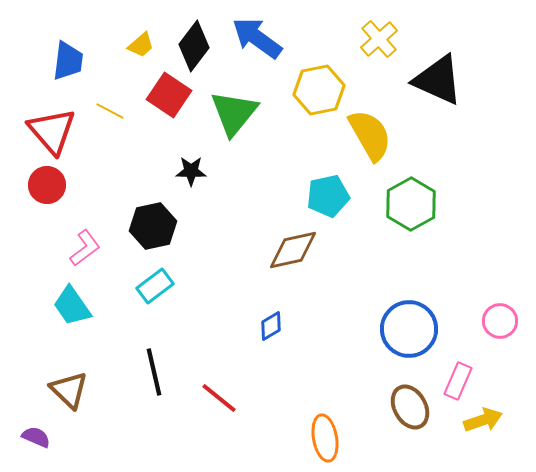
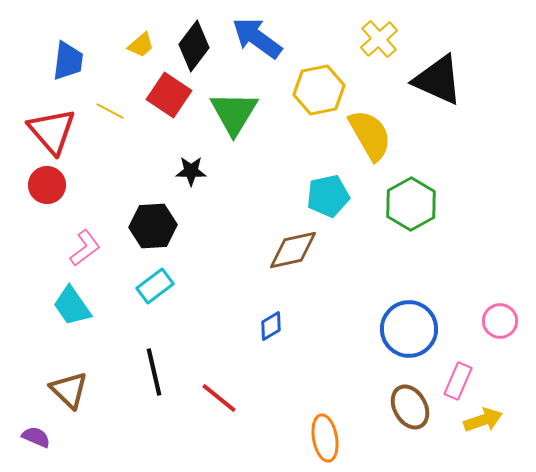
green triangle: rotated 8 degrees counterclockwise
black hexagon: rotated 9 degrees clockwise
